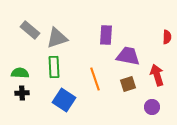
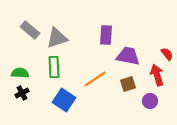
red semicircle: moved 17 px down; rotated 40 degrees counterclockwise
orange line: rotated 75 degrees clockwise
black cross: rotated 24 degrees counterclockwise
purple circle: moved 2 px left, 6 px up
